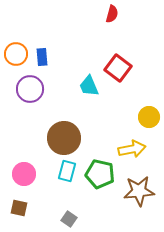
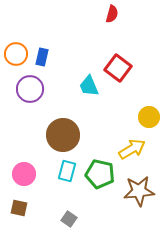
blue rectangle: rotated 18 degrees clockwise
brown circle: moved 1 px left, 3 px up
yellow arrow: rotated 20 degrees counterclockwise
